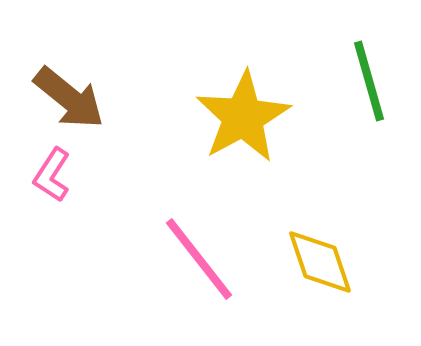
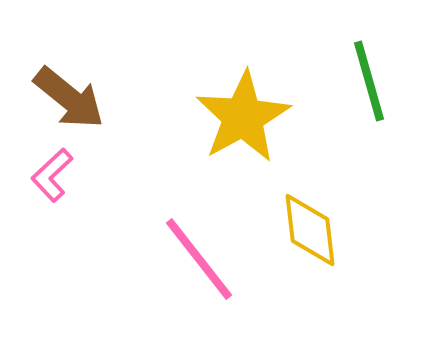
pink L-shape: rotated 14 degrees clockwise
yellow diamond: moved 10 px left, 32 px up; rotated 12 degrees clockwise
